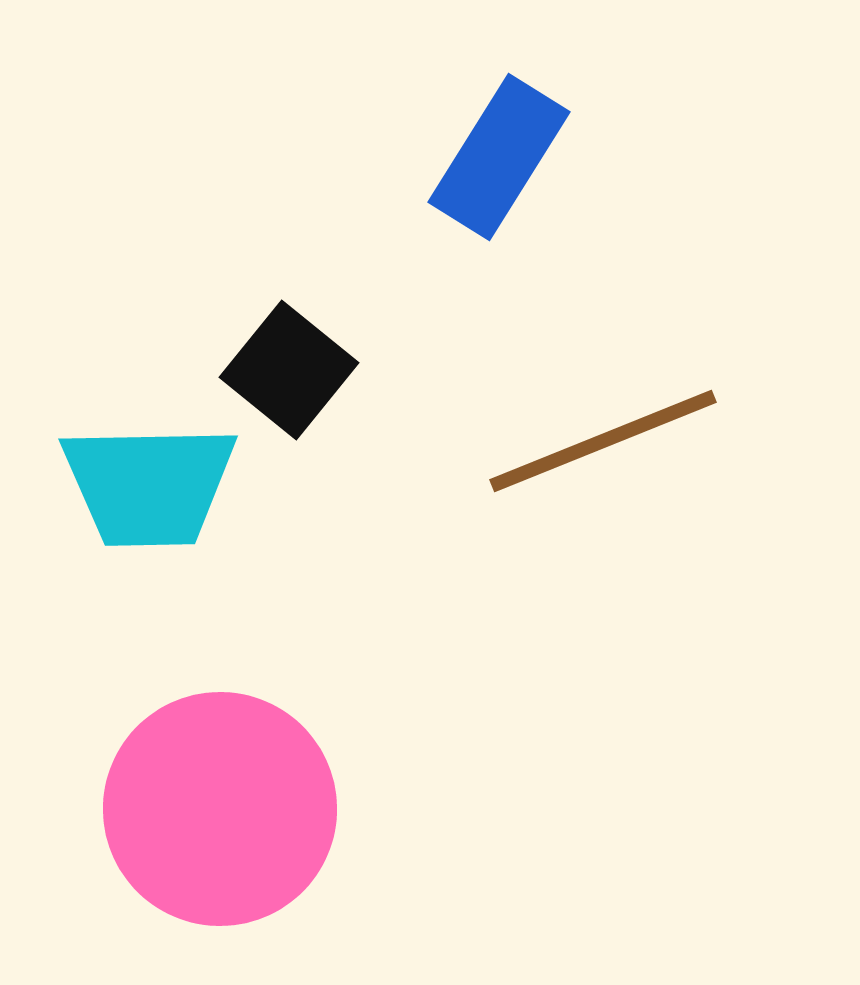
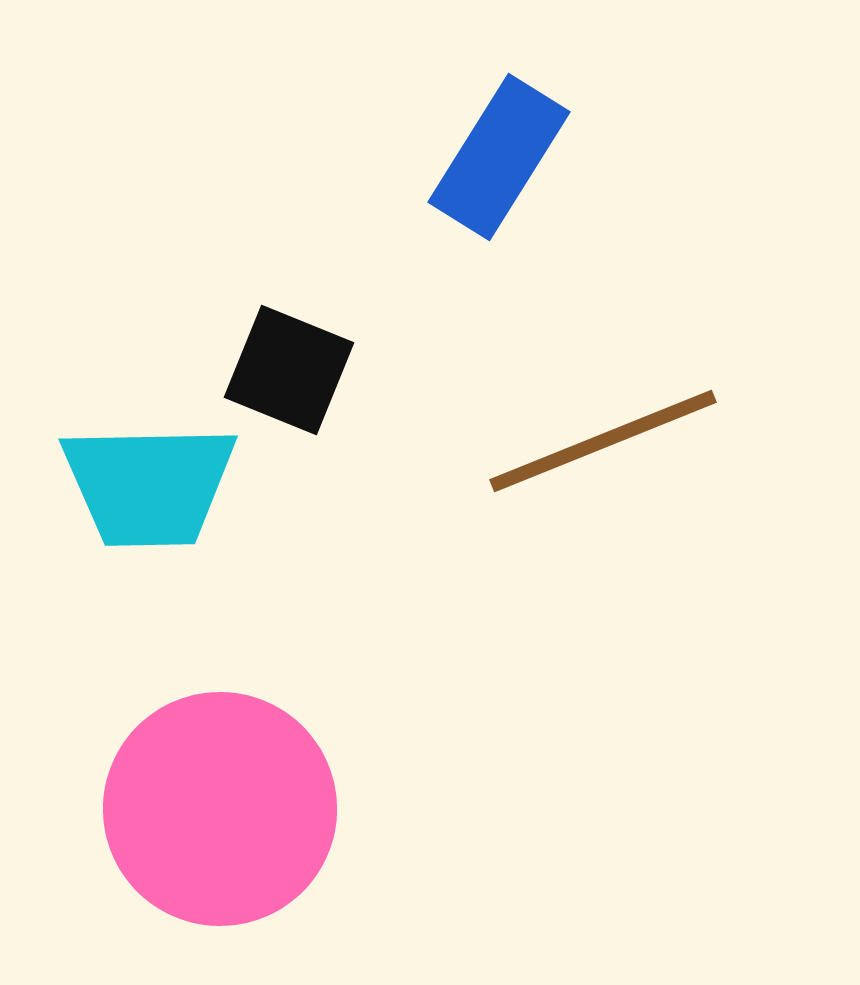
black square: rotated 17 degrees counterclockwise
